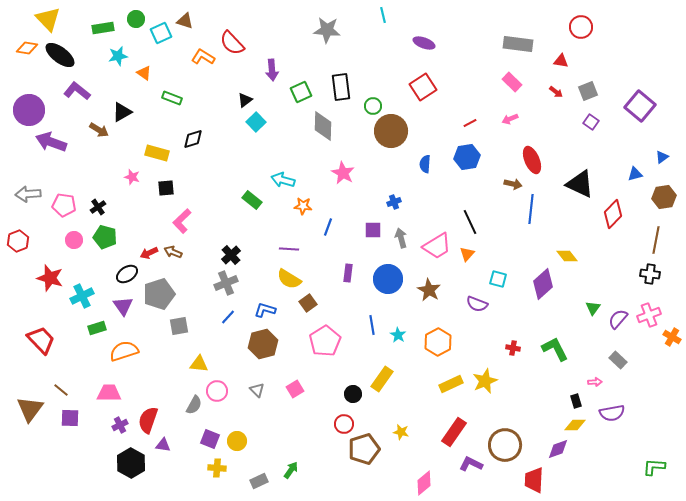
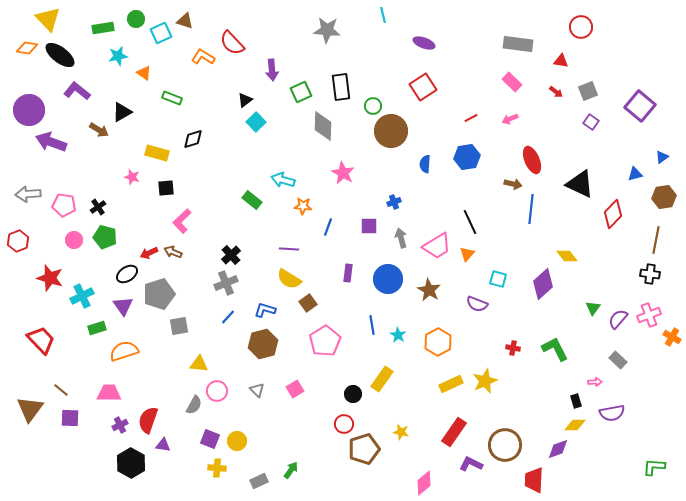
red line at (470, 123): moved 1 px right, 5 px up
purple square at (373, 230): moved 4 px left, 4 px up
